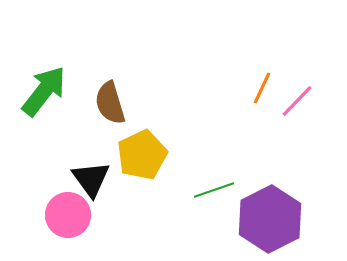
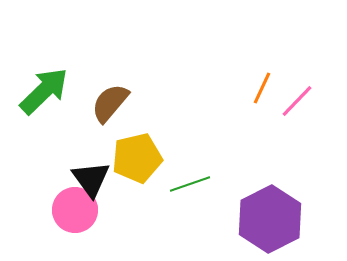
green arrow: rotated 8 degrees clockwise
brown semicircle: rotated 57 degrees clockwise
yellow pentagon: moved 5 px left, 3 px down; rotated 12 degrees clockwise
green line: moved 24 px left, 6 px up
pink circle: moved 7 px right, 5 px up
